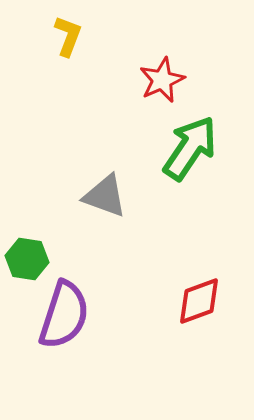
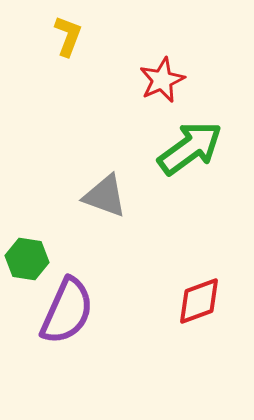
green arrow: rotated 20 degrees clockwise
purple semicircle: moved 3 px right, 4 px up; rotated 6 degrees clockwise
